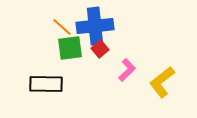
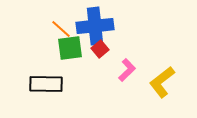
orange line: moved 1 px left, 2 px down
